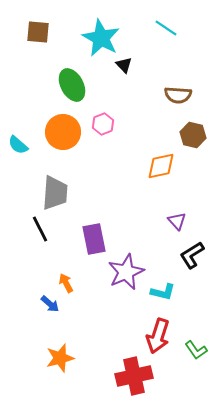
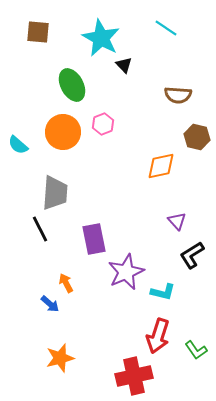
brown hexagon: moved 4 px right, 2 px down
